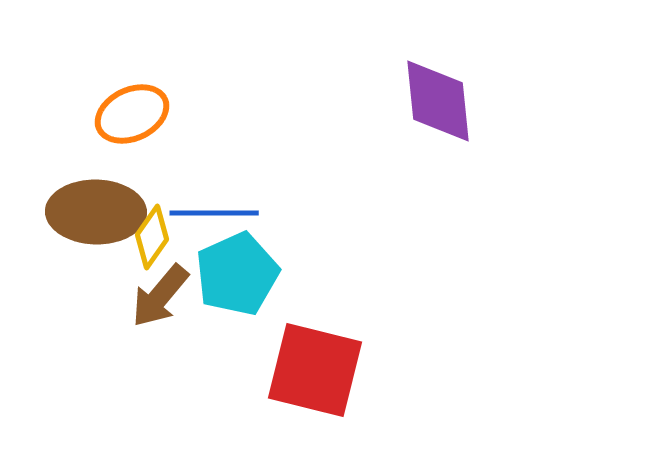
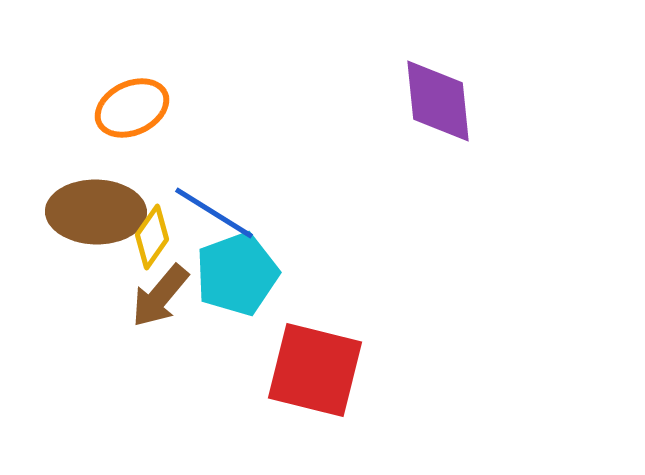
orange ellipse: moved 6 px up
blue line: rotated 32 degrees clockwise
cyan pentagon: rotated 4 degrees clockwise
